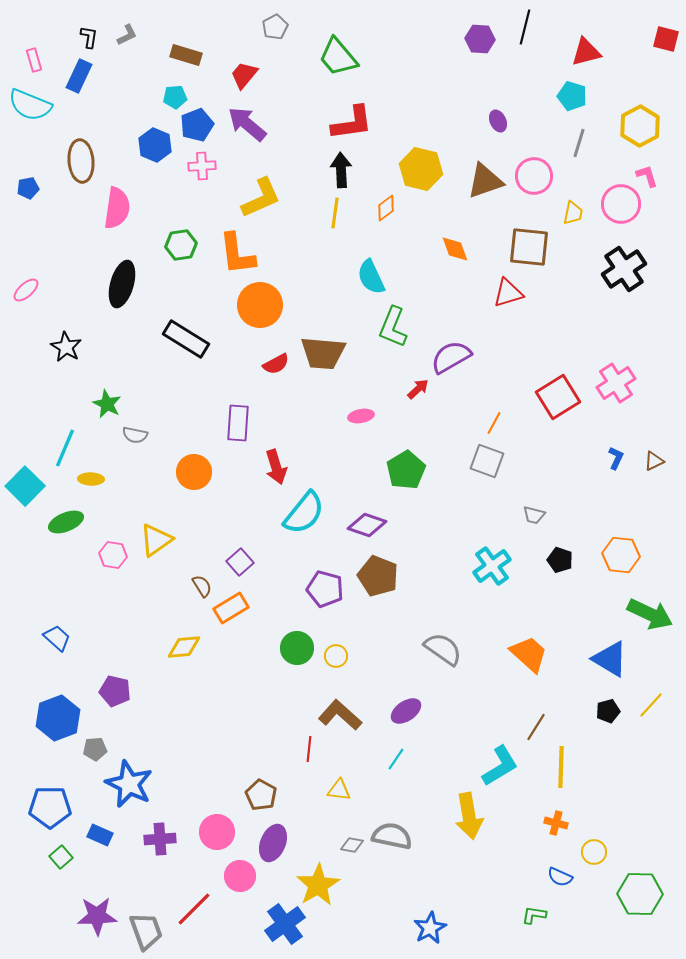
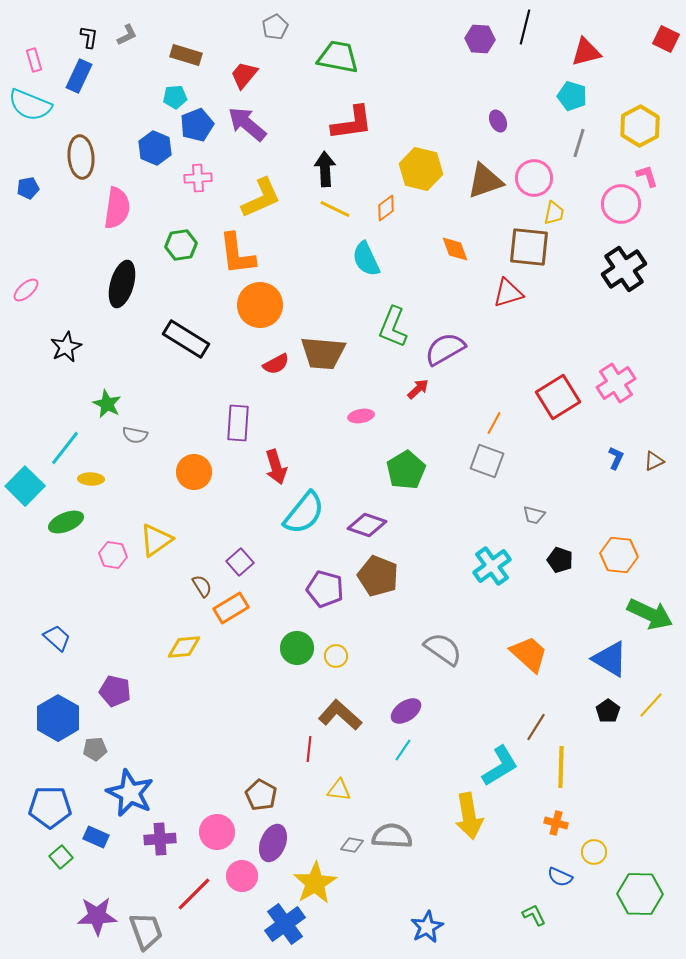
red square at (666, 39): rotated 12 degrees clockwise
green trapezoid at (338, 57): rotated 141 degrees clockwise
blue hexagon at (155, 145): moved 3 px down
brown ellipse at (81, 161): moved 4 px up
pink cross at (202, 166): moved 4 px left, 12 px down
black arrow at (341, 170): moved 16 px left, 1 px up
pink circle at (534, 176): moved 2 px down
yellow line at (335, 213): moved 4 px up; rotated 72 degrees counterclockwise
yellow trapezoid at (573, 213): moved 19 px left
cyan semicircle at (371, 277): moved 5 px left, 18 px up
black star at (66, 347): rotated 16 degrees clockwise
purple semicircle at (451, 357): moved 6 px left, 8 px up
cyan line at (65, 448): rotated 15 degrees clockwise
orange hexagon at (621, 555): moved 2 px left
black pentagon at (608, 711): rotated 20 degrees counterclockwise
blue hexagon at (58, 718): rotated 9 degrees counterclockwise
cyan line at (396, 759): moved 7 px right, 9 px up
blue star at (129, 784): moved 1 px right, 9 px down
blue rectangle at (100, 835): moved 4 px left, 2 px down
gray semicircle at (392, 836): rotated 9 degrees counterclockwise
pink circle at (240, 876): moved 2 px right
yellow star at (318, 885): moved 3 px left, 2 px up
red line at (194, 909): moved 15 px up
green L-shape at (534, 915): rotated 55 degrees clockwise
blue star at (430, 928): moved 3 px left, 1 px up
